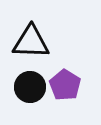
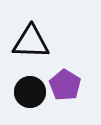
black circle: moved 5 px down
